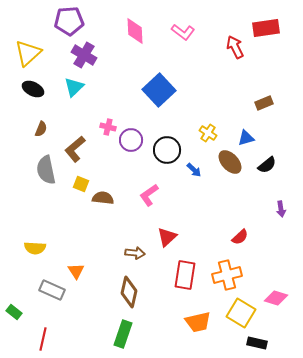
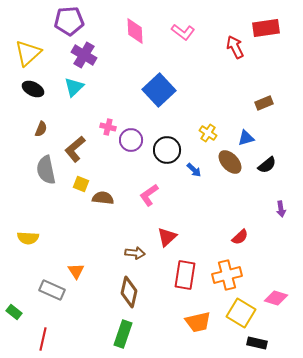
yellow semicircle at (35, 248): moved 7 px left, 10 px up
